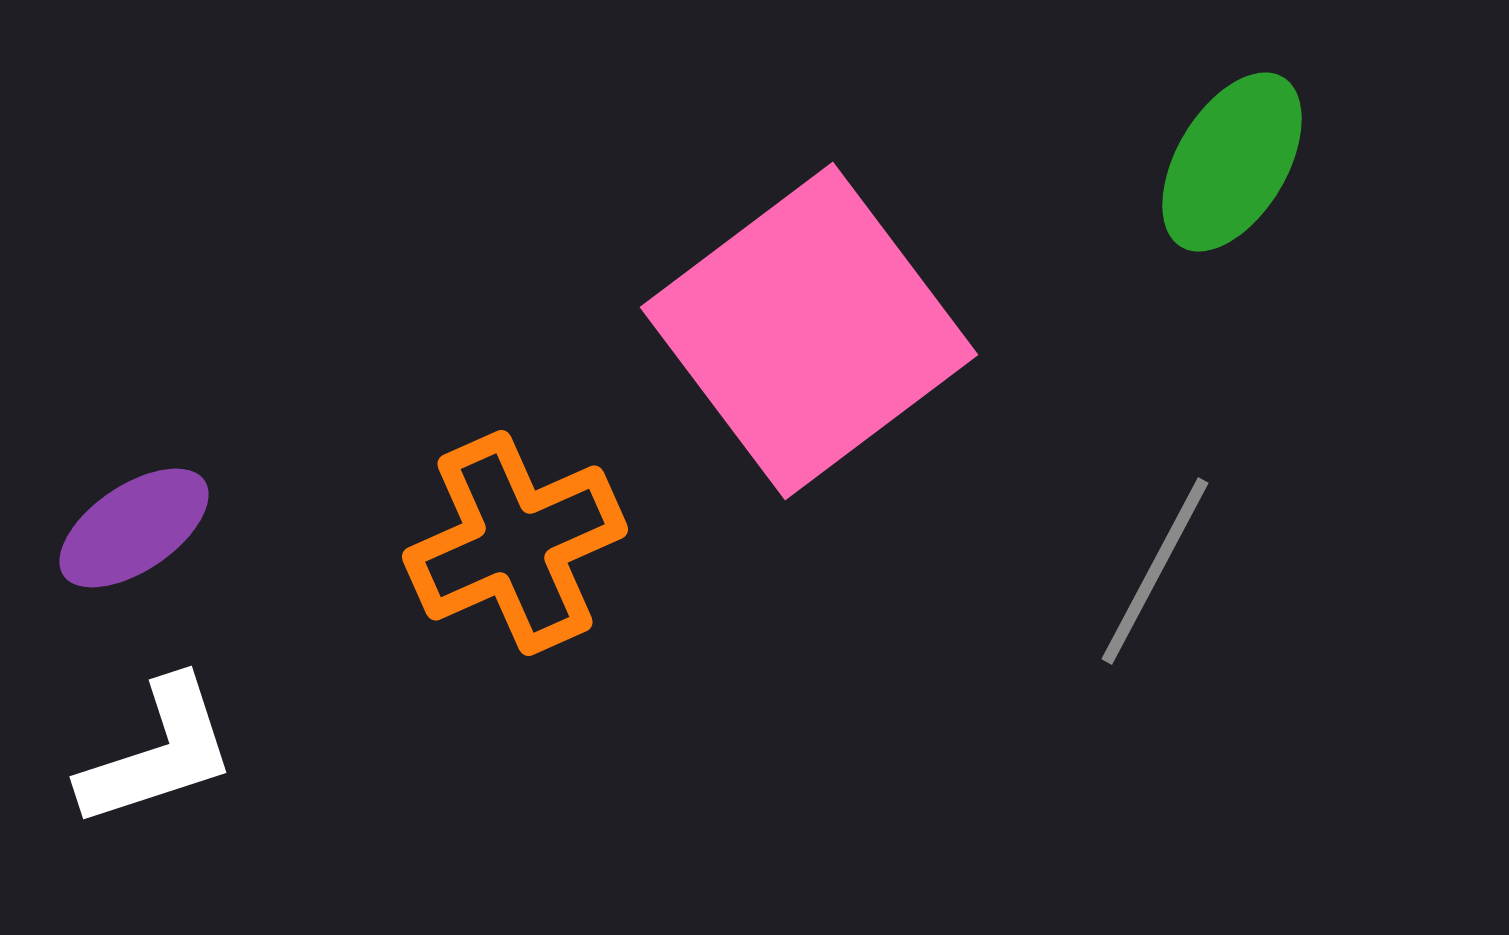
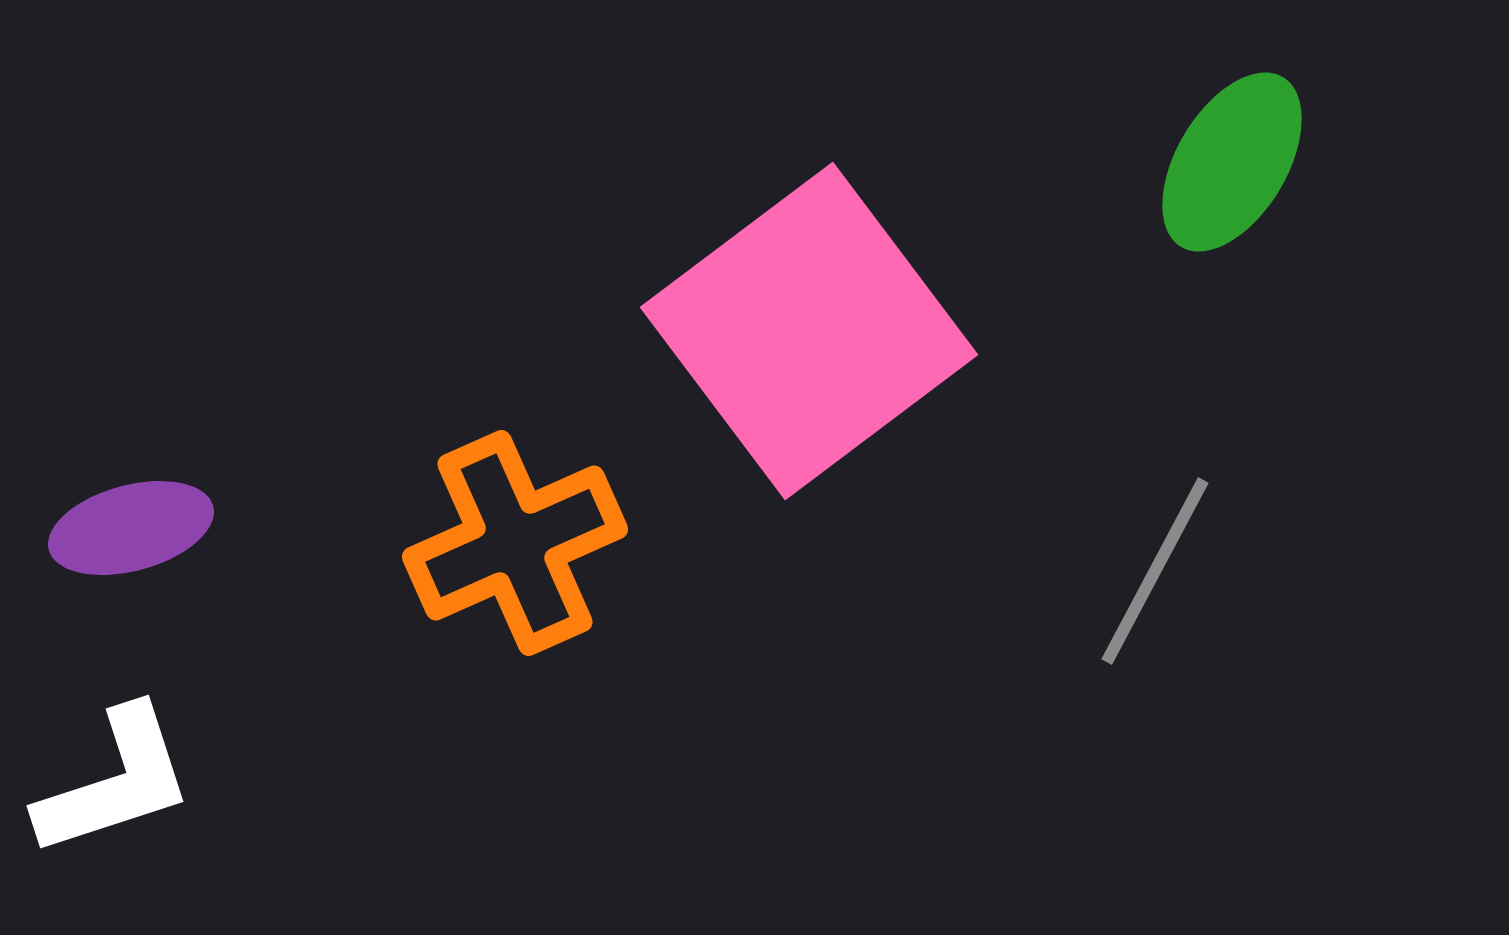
purple ellipse: moved 3 px left; rotated 19 degrees clockwise
white L-shape: moved 43 px left, 29 px down
